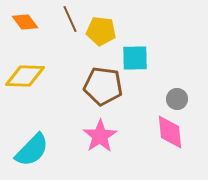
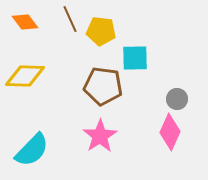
pink diamond: rotated 30 degrees clockwise
